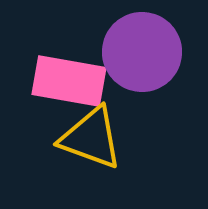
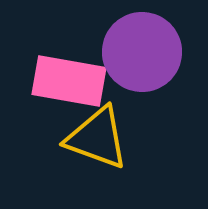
yellow triangle: moved 6 px right
